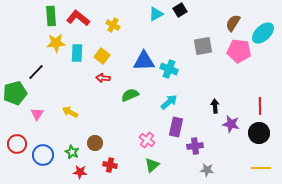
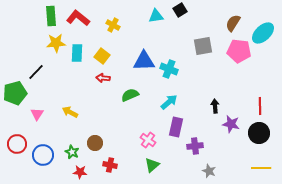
cyan triangle: moved 2 px down; rotated 21 degrees clockwise
pink cross: moved 1 px right
gray star: moved 2 px right, 1 px down; rotated 16 degrees clockwise
